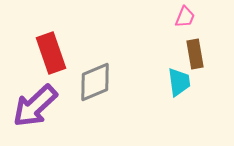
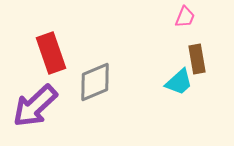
brown rectangle: moved 2 px right, 5 px down
cyan trapezoid: rotated 56 degrees clockwise
